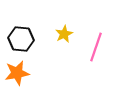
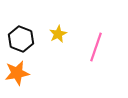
yellow star: moved 6 px left
black hexagon: rotated 15 degrees clockwise
